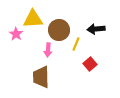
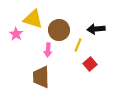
yellow triangle: rotated 20 degrees clockwise
yellow line: moved 2 px right, 1 px down
